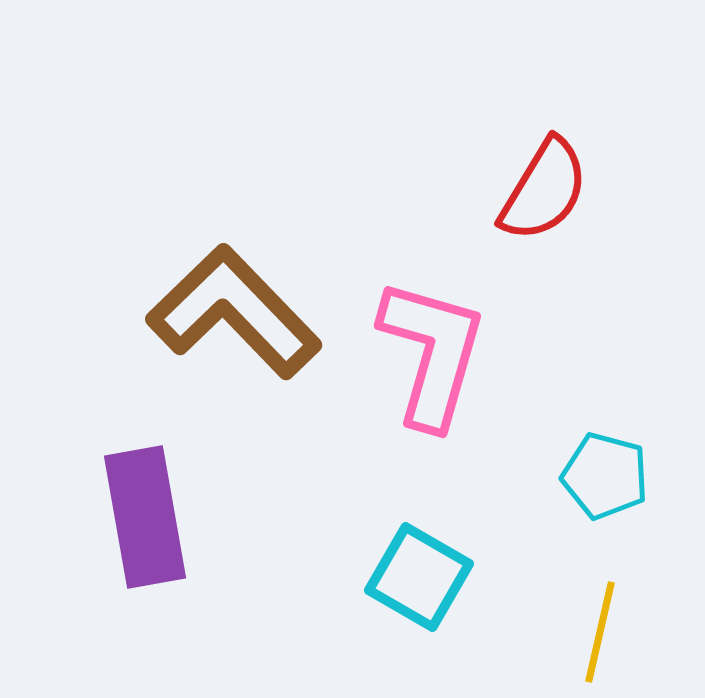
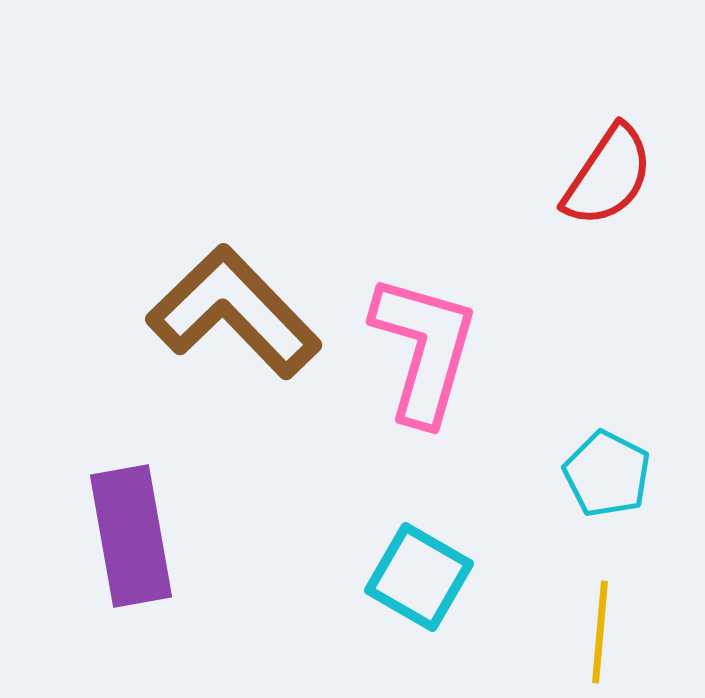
red semicircle: moved 64 px right, 14 px up; rotated 3 degrees clockwise
pink L-shape: moved 8 px left, 4 px up
cyan pentagon: moved 2 px right, 2 px up; rotated 12 degrees clockwise
purple rectangle: moved 14 px left, 19 px down
yellow line: rotated 8 degrees counterclockwise
